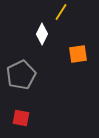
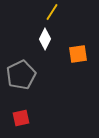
yellow line: moved 9 px left
white diamond: moved 3 px right, 5 px down
red square: rotated 24 degrees counterclockwise
